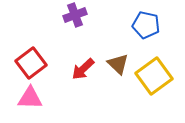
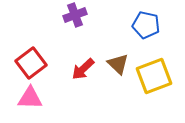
yellow square: rotated 15 degrees clockwise
